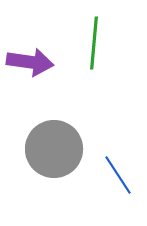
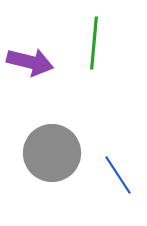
purple arrow: rotated 6 degrees clockwise
gray circle: moved 2 px left, 4 px down
